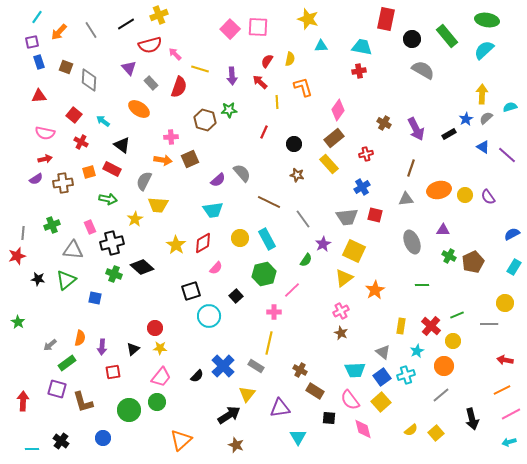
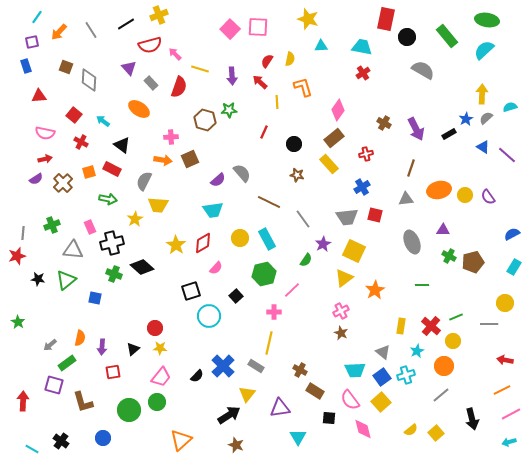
black circle at (412, 39): moved 5 px left, 2 px up
blue rectangle at (39, 62): moved 13 px left, 4 px down
red cross at (359, 71): moved 4 px right, 2 px down; rotated 24 degrees counterclockwise
brown cross at (63, 183): rotated 36 degrees counterclockwise
brown pentagon at (473, 262): rotated 10 degrees clockwise
green line at (457, 315): moved 1 px left, 2 px down
purple square at (57, 389): moved 3 px left, 4 px up
cyan line at (32, 449): rotated 32 degrees clockwise
